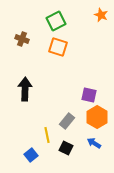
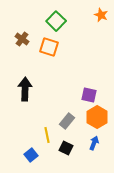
green square: rotated 18 degrees counterclockwise
brown cross: rotated 16 degrees clockwise
orange square: moved 9 px left
blue arrow: rotated 80 degrees clockwise
